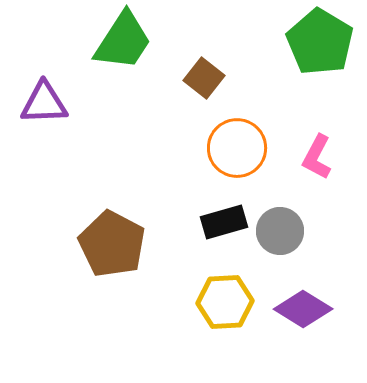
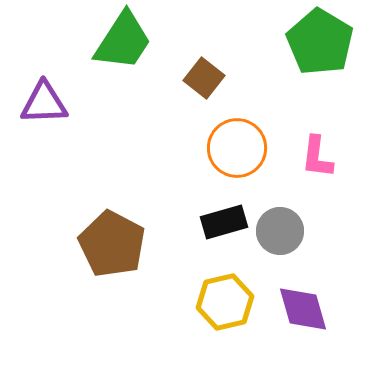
pink L-shape: rotated 21 degrees counterclockwise
yellow hexagon: rotated 10 degrees counterclockwise
purple diamond: rotated 42 degrees clockwise
